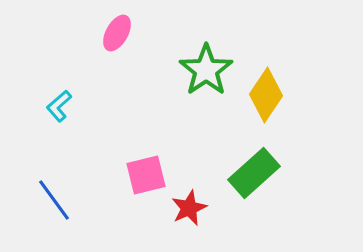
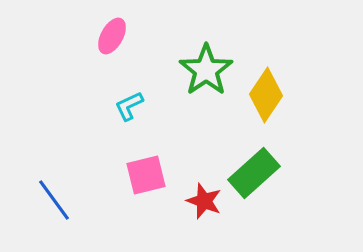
pink ellipse: moved 5 px left, 3 px down
cyan L-shape: moved 70 px right; rotated 16 degrees clockwise
red star: moved 15 px right, 7 px up; rotated 27 degrees counterclockwise
